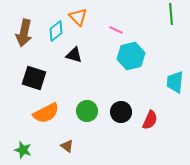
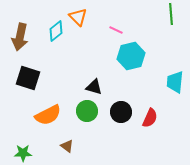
brown arrow: moved 4 px left, 4 px down
black triangle: moved 20 px right, 32 px down
black square: moved 6 px left
orange semicircle: moved 2 px right, 2 px down
red semicircle: moved 2 px up
green star: moved 3 px down; rotated 18 degrees counterclockwise
